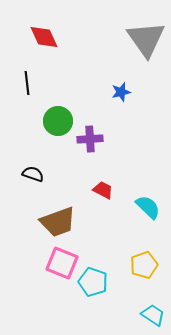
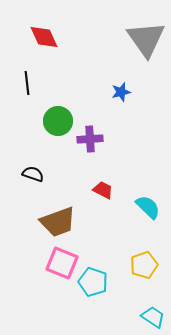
cyan trapezoid: moved 2 px down
